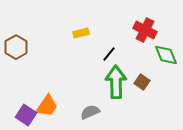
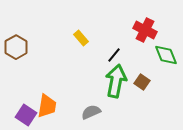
yellow rectangle: moved 5 px down; rotated 63 degrees clockwise
black line: moved 5 px right, 1 px down
green arrow: moved 1 px up; rotated 12 degrees clockwise
orange trapezoid: rotated 25 degrees counterclockwise
gray semicircle: moved 1 px right
